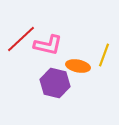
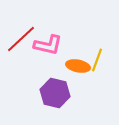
yellow line: moved 7 px left, 5 px down
purple hexagon: moved 10 px down
